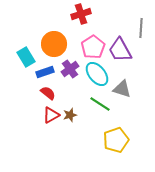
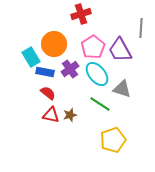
cyan rectangle: moved 5 px right
blue rectangle: rotated 30 degrees clockwise
red triangle: rotated 42 degrees clockwise
yellow pentagon: moved 3 px left
